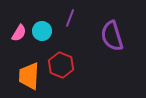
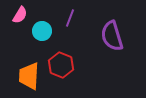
pink semicircle: moved 1 px right, 18 px up
